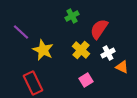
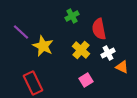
red semicircle: rotated 45 degrees counterclockwise
yellow star: moved 4 px up
